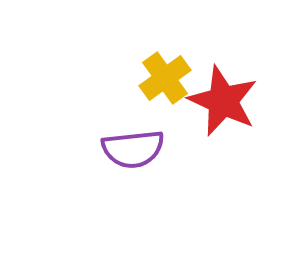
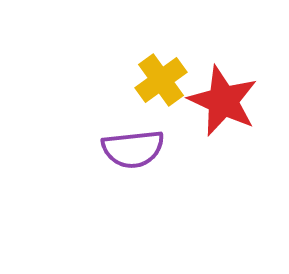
yellow cross: moved 4 px left, 2 px down
